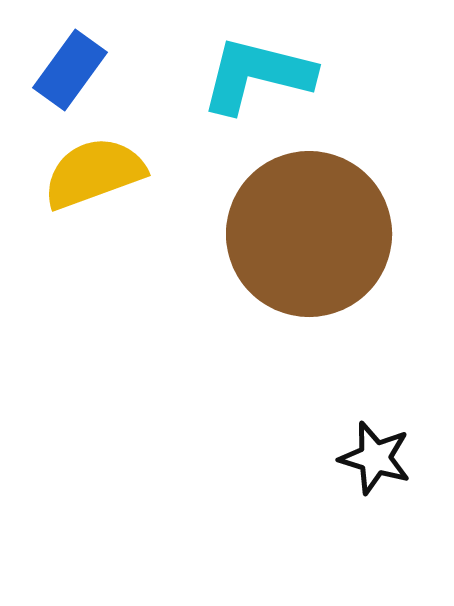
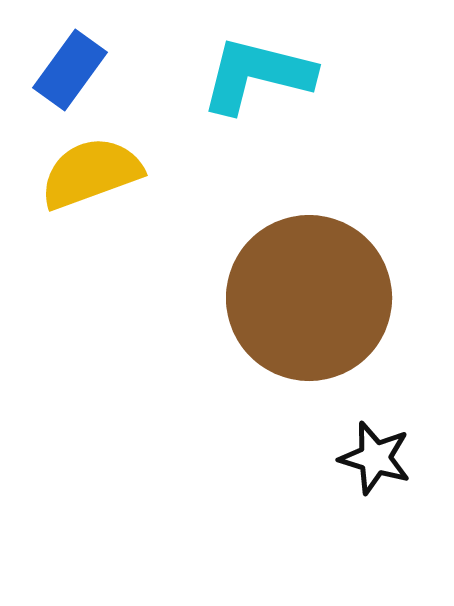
yellow semicircle: moved 3 px left
brown circle: moved 64 px down
